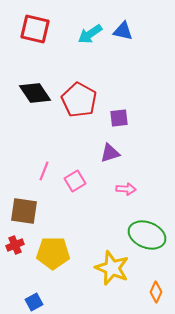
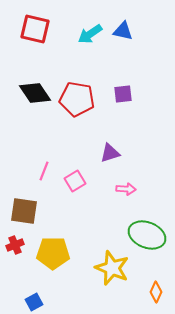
red pentagon: moved 2 px left, 1 px up; rotated 20 degrees counterclockwise
purple square: moved 4 px right, 24 px up
